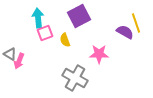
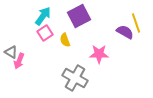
cyan arrow: moved 5 px right, 2 px up; rotated 42 degrees clockwise
pink square: rotated 14 degrees counterclockwise
gray triangle: moved 1 px right, 2 px up
